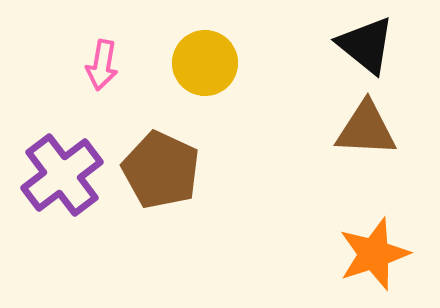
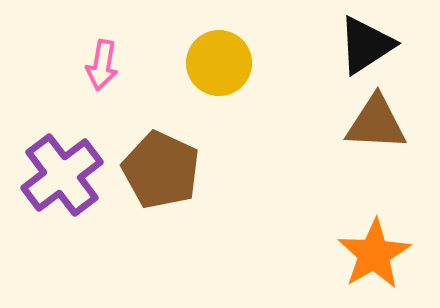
black triangle: rotated 48 degrees clockwise
yellow circle: moved 14 px right
brown triangle: moved 10 px right, 6 px up
orange star: rotated 12 degrees counterclockwise
